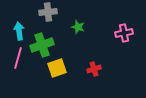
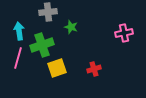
green star: moved 7 px left
